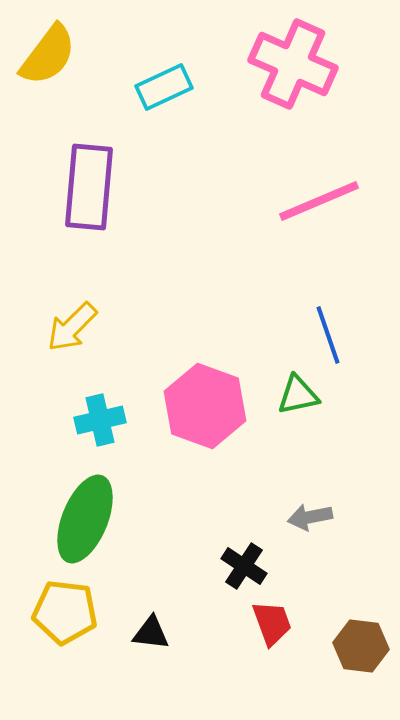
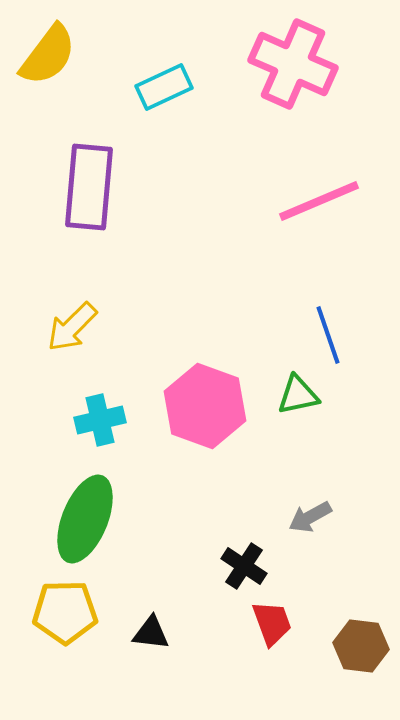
gray arrow: rotated 18 degrees counterclockwise
yellow pentagon: rotated 8 degrees counterclockwise
